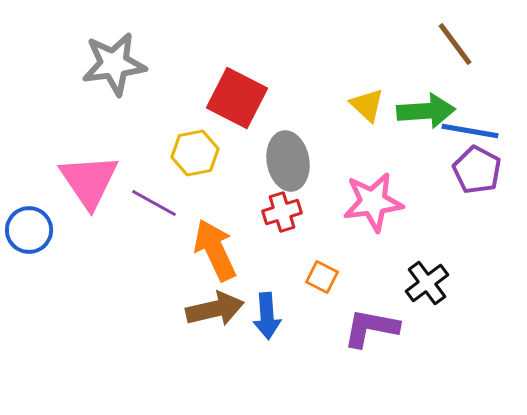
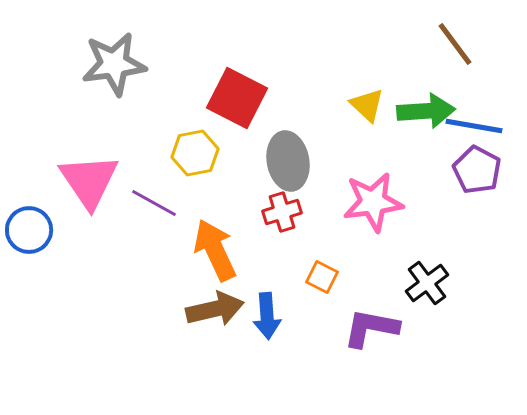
blue line: moved 4 px right, 5 px up
